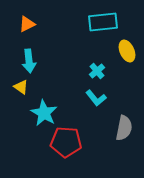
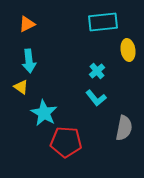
yellow ellipse: moved 1 px right, 1 px up; rotated 15 degrees clockwise
